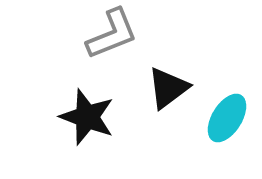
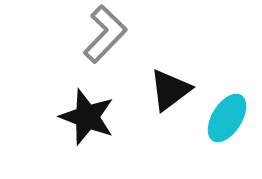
gray L-shape: moved 7 px left; rotated 24 degrees counterclockwise
black triangle: moved 2 px right, 2 px down
